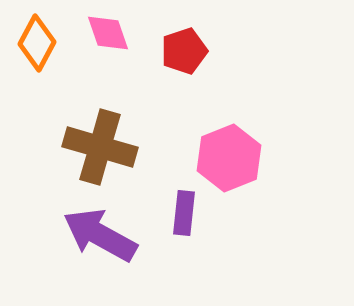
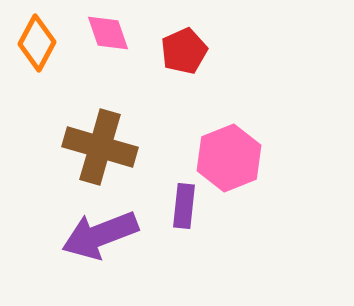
red pentagon: rotated 6 degrees counterclockwise
purple rectangle: moved 7 px up
purple arrow: rotated 50 degrees counterclockwise
